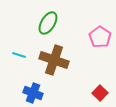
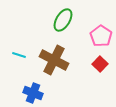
green ellipse: moved 15 px right, 3 px up
pink pentagon: moved 1 px right, 1 px up
brown cross: rotated 8 degrees clockwise
red square: moved 29 px up
